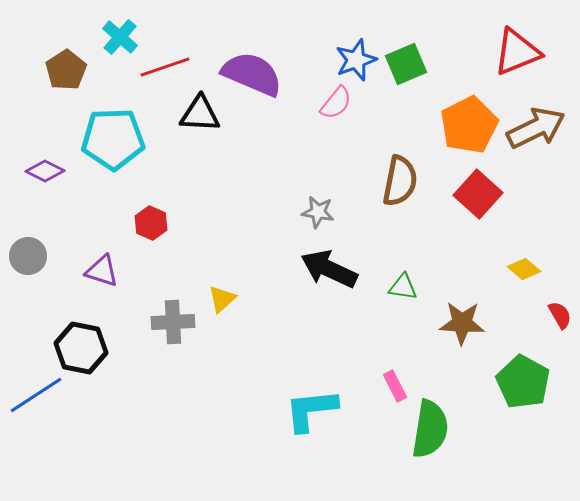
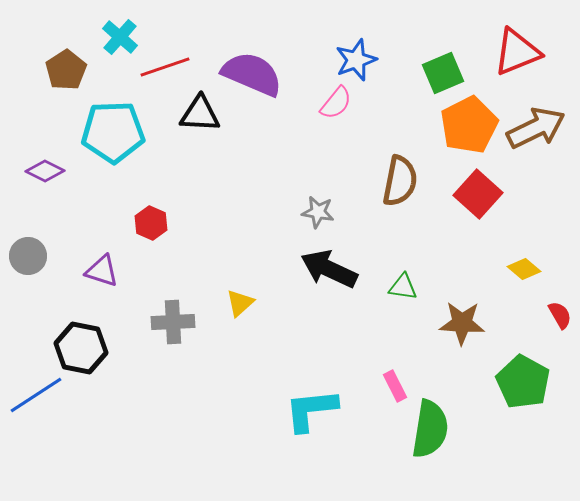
green square: moved 37 px right, 9 px down
cyan pentagon: moved 7 px up
yellow triangle: moved 18 px right, 4 px down
